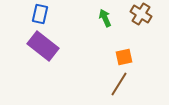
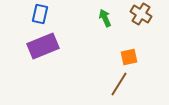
purple rectangle: rotated 60 degrees counterclockwise
orange square: moved 5 px right
